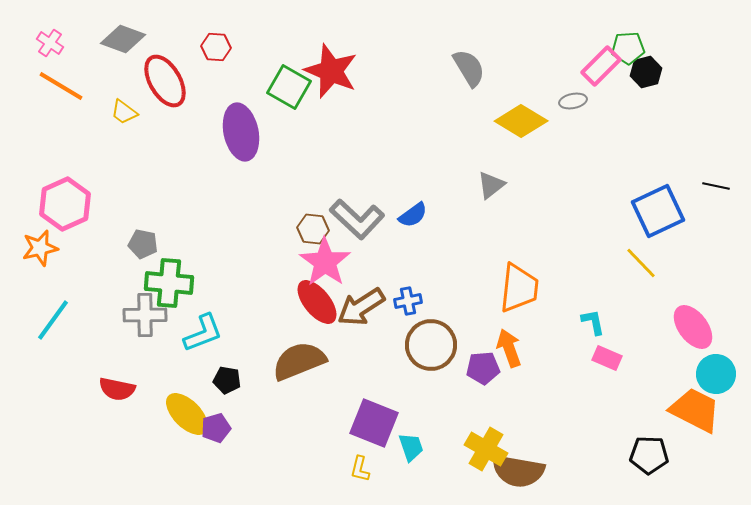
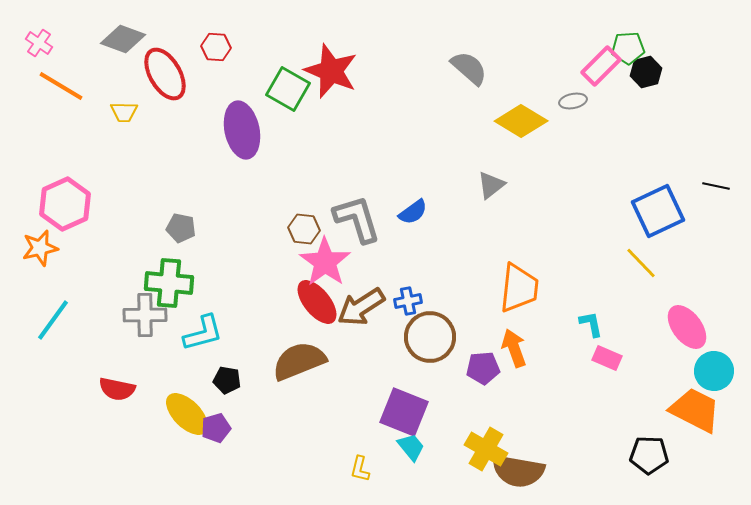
pink cross at (50, 43): moved 11 px left
gray semicircle at (469, 68): rotated 18 degrees counterclockwise
red ellipse at (165, 81): moved 7 px up
green square at (289, 87): moved 1 px left, 2 px down
yellow trapezoid at (124, 112): rotated 36 degrees counterclockwise
purple ellipse at (241, 132): moved 1 px right, 2 px up
blue semicircle at (413, 215): moved 3 px up
gray L-shape at (357, 219): rotated 150 degrees counterclockwise
brown hexagon at (313, 229): moved 9 px left
gray pentagon at (143, 244): moved 38 px right, 16 px up
cyan L-shape at (593, 322): moved 2 px left, 2 px down
pink ellipse at (693, 327): moved 6 px left
cyan L-shape at (203, 333): rotated 6 degrees clockwise
brown circle at (431, 345): moved 1 px left, 8 px up
orange arrow at (509, 348): moved 5 px right
cyan circle at (716, 374): moved 2 px left, 3 px up
purple square at (374, 423): moved 30 px right, 11 px up
cyan trapezoid at (411, 447): rotated 20 degrees counterclockwise
